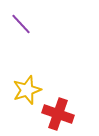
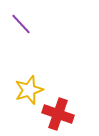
yellow star: moved 2 px right
